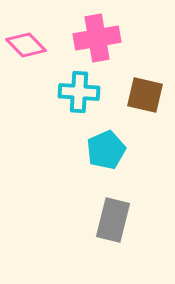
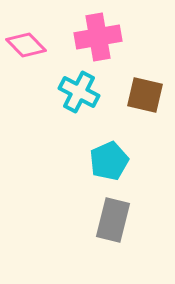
pink cross: moved 1 px right, 1 px up
cyan cross: rotated 24 degrees clockwise
cyan pentagon: moved 3 px right, 11 px down
